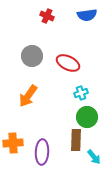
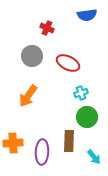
red cross: moved 12 px down
brown rectangle: moved 7 px left, 1 px down
